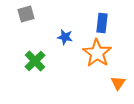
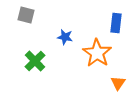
gray square: moved 1 px down; rotated 30 degrees clockwise
blue rectangle: moved 14 px right
